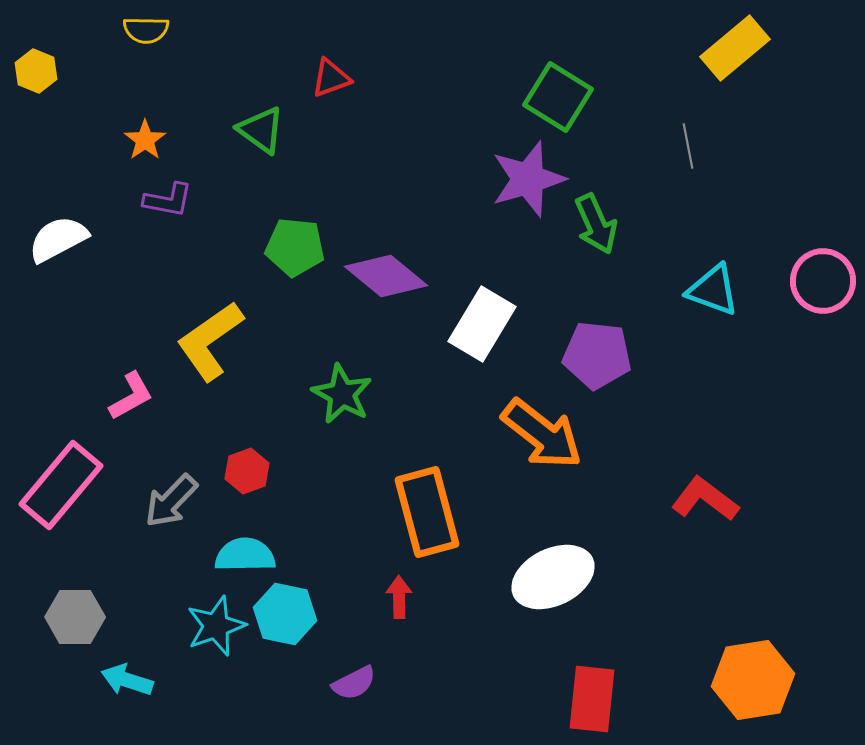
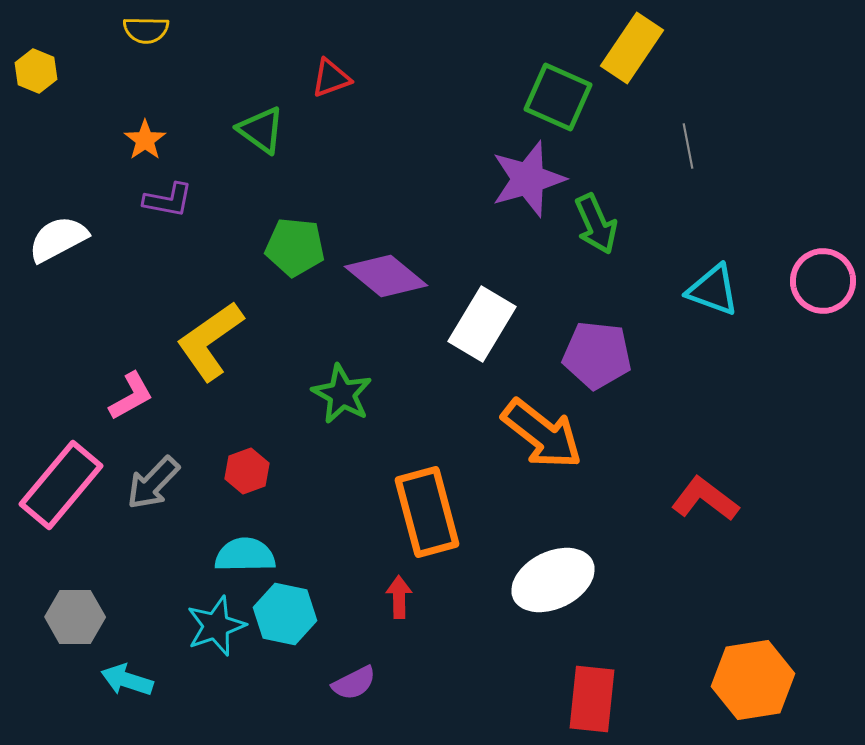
yellow rectangle: moved 103 px left; rotated 16 degrees counterclockwise
green square: rotated 8 degrees counterclockwise
gray arrow: moved 18 px left, 18 px up
white ellipse: moved 3 px down
